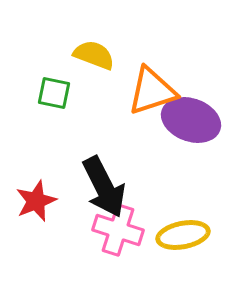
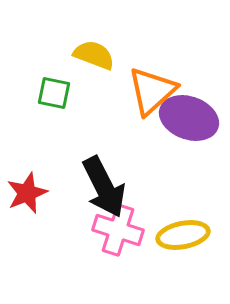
orange triangle: rotated 24 degrees counterclockwise
purple ellipse: moved 2 px left, 2 px up
red star: moved 9 px left, 8 px up
